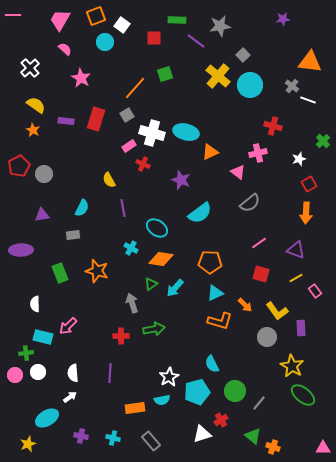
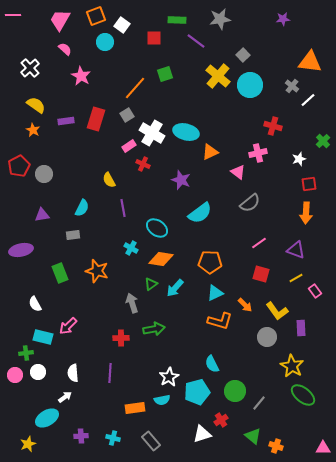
gray star at (220, 26): moved 7 px up
pink star at (81, 78): moved 2 px up
white line at (308, 100): rotated 63 degrees counterclockwise
purple rectangle at (66, 121): rotated 14 degrees counterclockwise
white cross at (152, 133): rotated 15 degrees clockwise
red square at (309, 184): rotated 21 degrees clockwise
purple ellipse at (21, 250): rotated 10 degrees counterclockwise
white semicircle at (35, 304): rotated 28 degrees counterclockwise
red cross at (121, 336): moved 2 px down
white arrow at (70, 397): moved 5 px left
purple cross at (81, 436): rotated 16 degrees counterclockwise
orange cross at (273, 447): moved 3 px right, 1 px up
